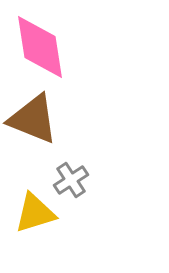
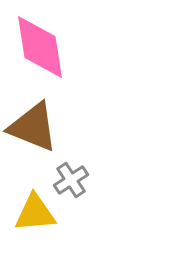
brown triangle: moved 8 px down
yellow triangle: rotated 12 degrees clockwise
